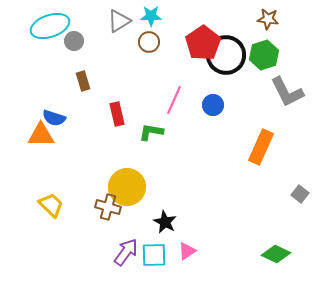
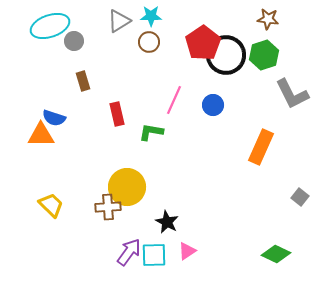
gray L-shape: moved 5 px right, 2 px down
gray square: moved 3 px down
brown cross: rotated 20 degrees counterclockwise
black star: moved 2 px right
purple arrow: moved 3 px right
